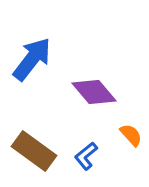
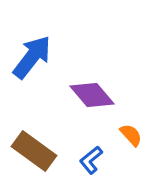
blue arrow: moved 2 px up
purple diamond: moved 2 px left, 3 px down
blue L-shape: moved 5 px right, 4 px down
